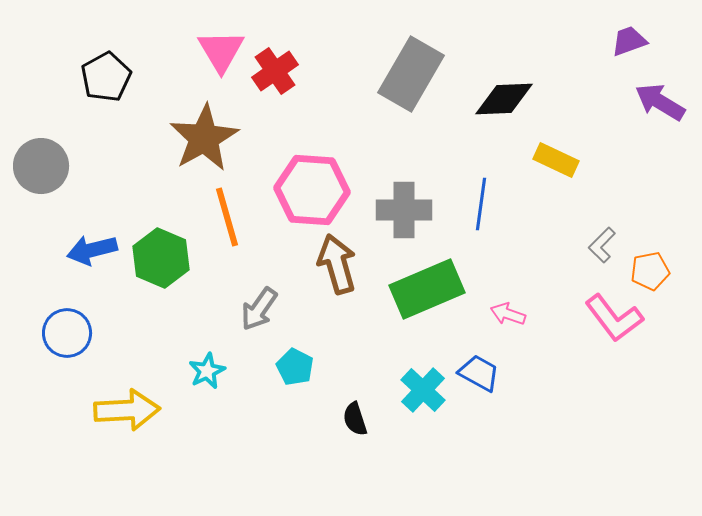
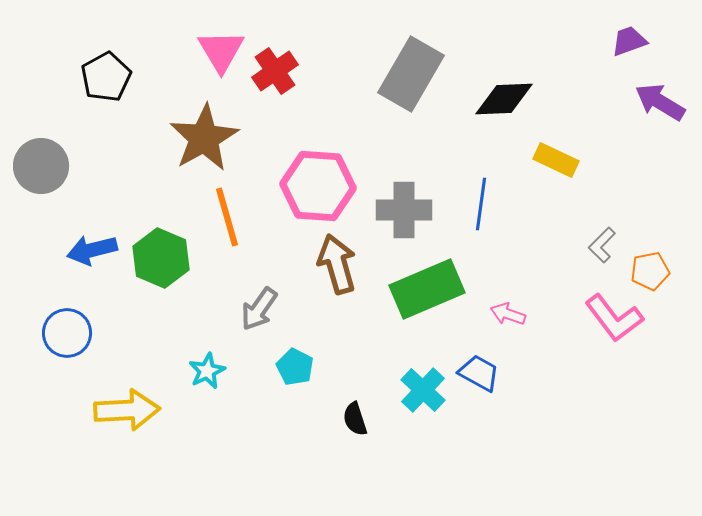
pink hexagon: moved 6 px right, 4 px up
